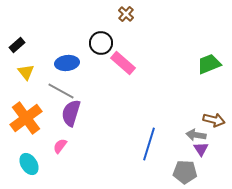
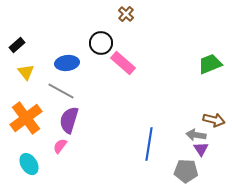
green trapezoid: moved 1 px right
purple semicircle: moved 2 px left, 7 px down
blue line: rotated 8 degrees counterclockwise
gray pentagon: moved 1 px right, 1 px up
